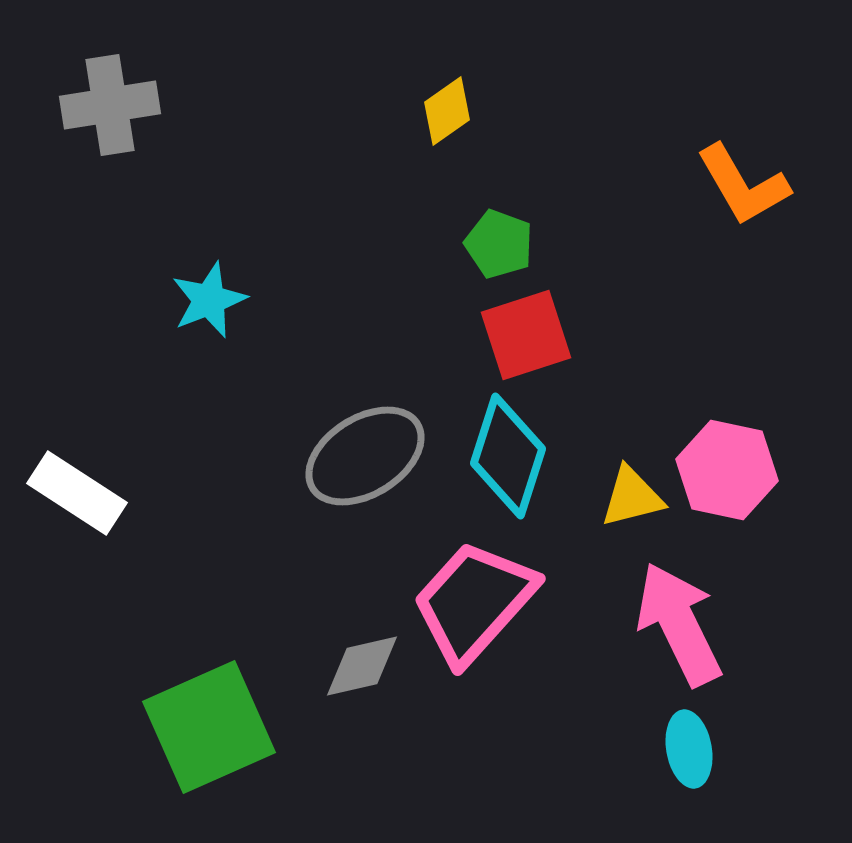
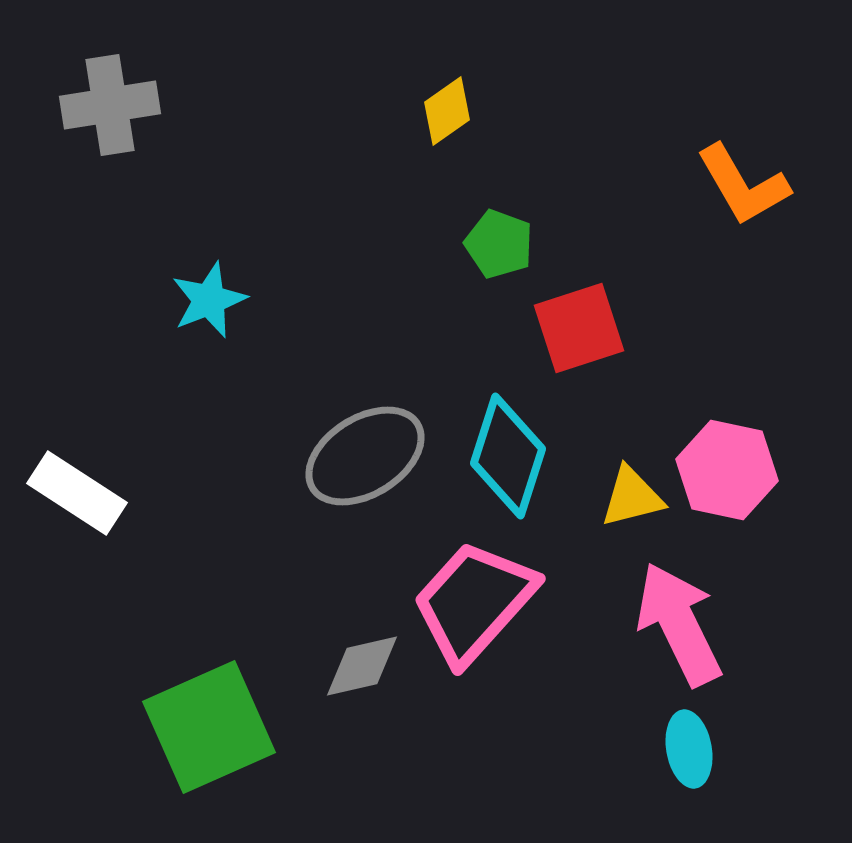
red square: moved 53 px right, 7 px up
